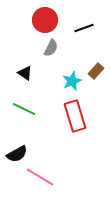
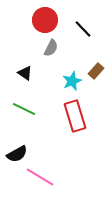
black line: moved 1 px left, 1 px down; rotated 66 degrees clockwise
